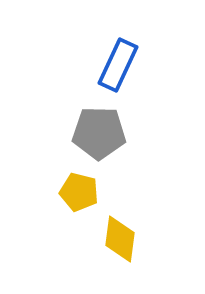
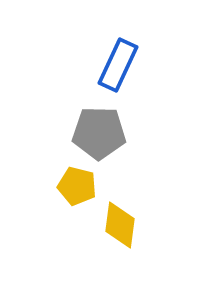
yellow pentagon: moved 2 px left, 6 px up
yellow diamond: moved 14 px up
